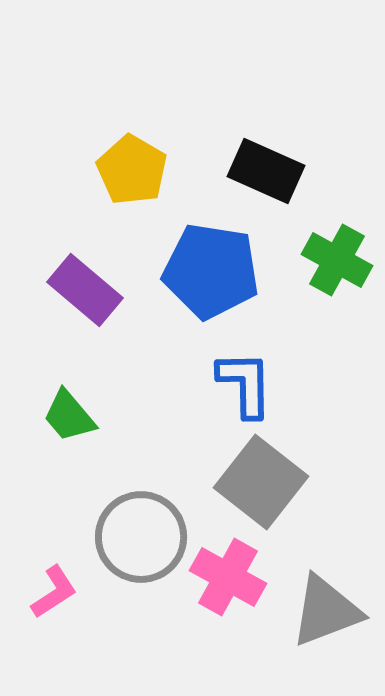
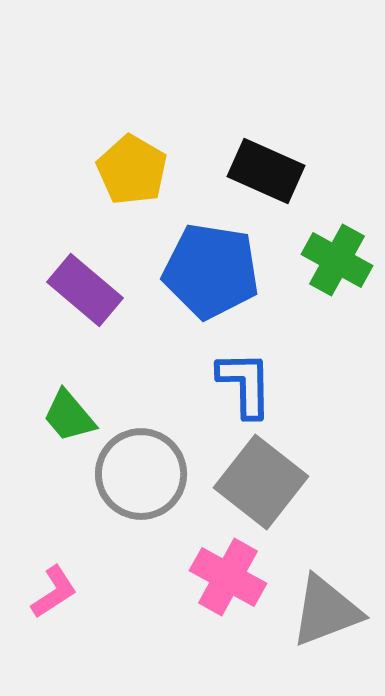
gray circle: moved 63 px up
